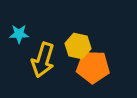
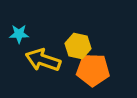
yellow arrow: rotated 92 degrees clockwise
orange pentagon: moved 3 px down
